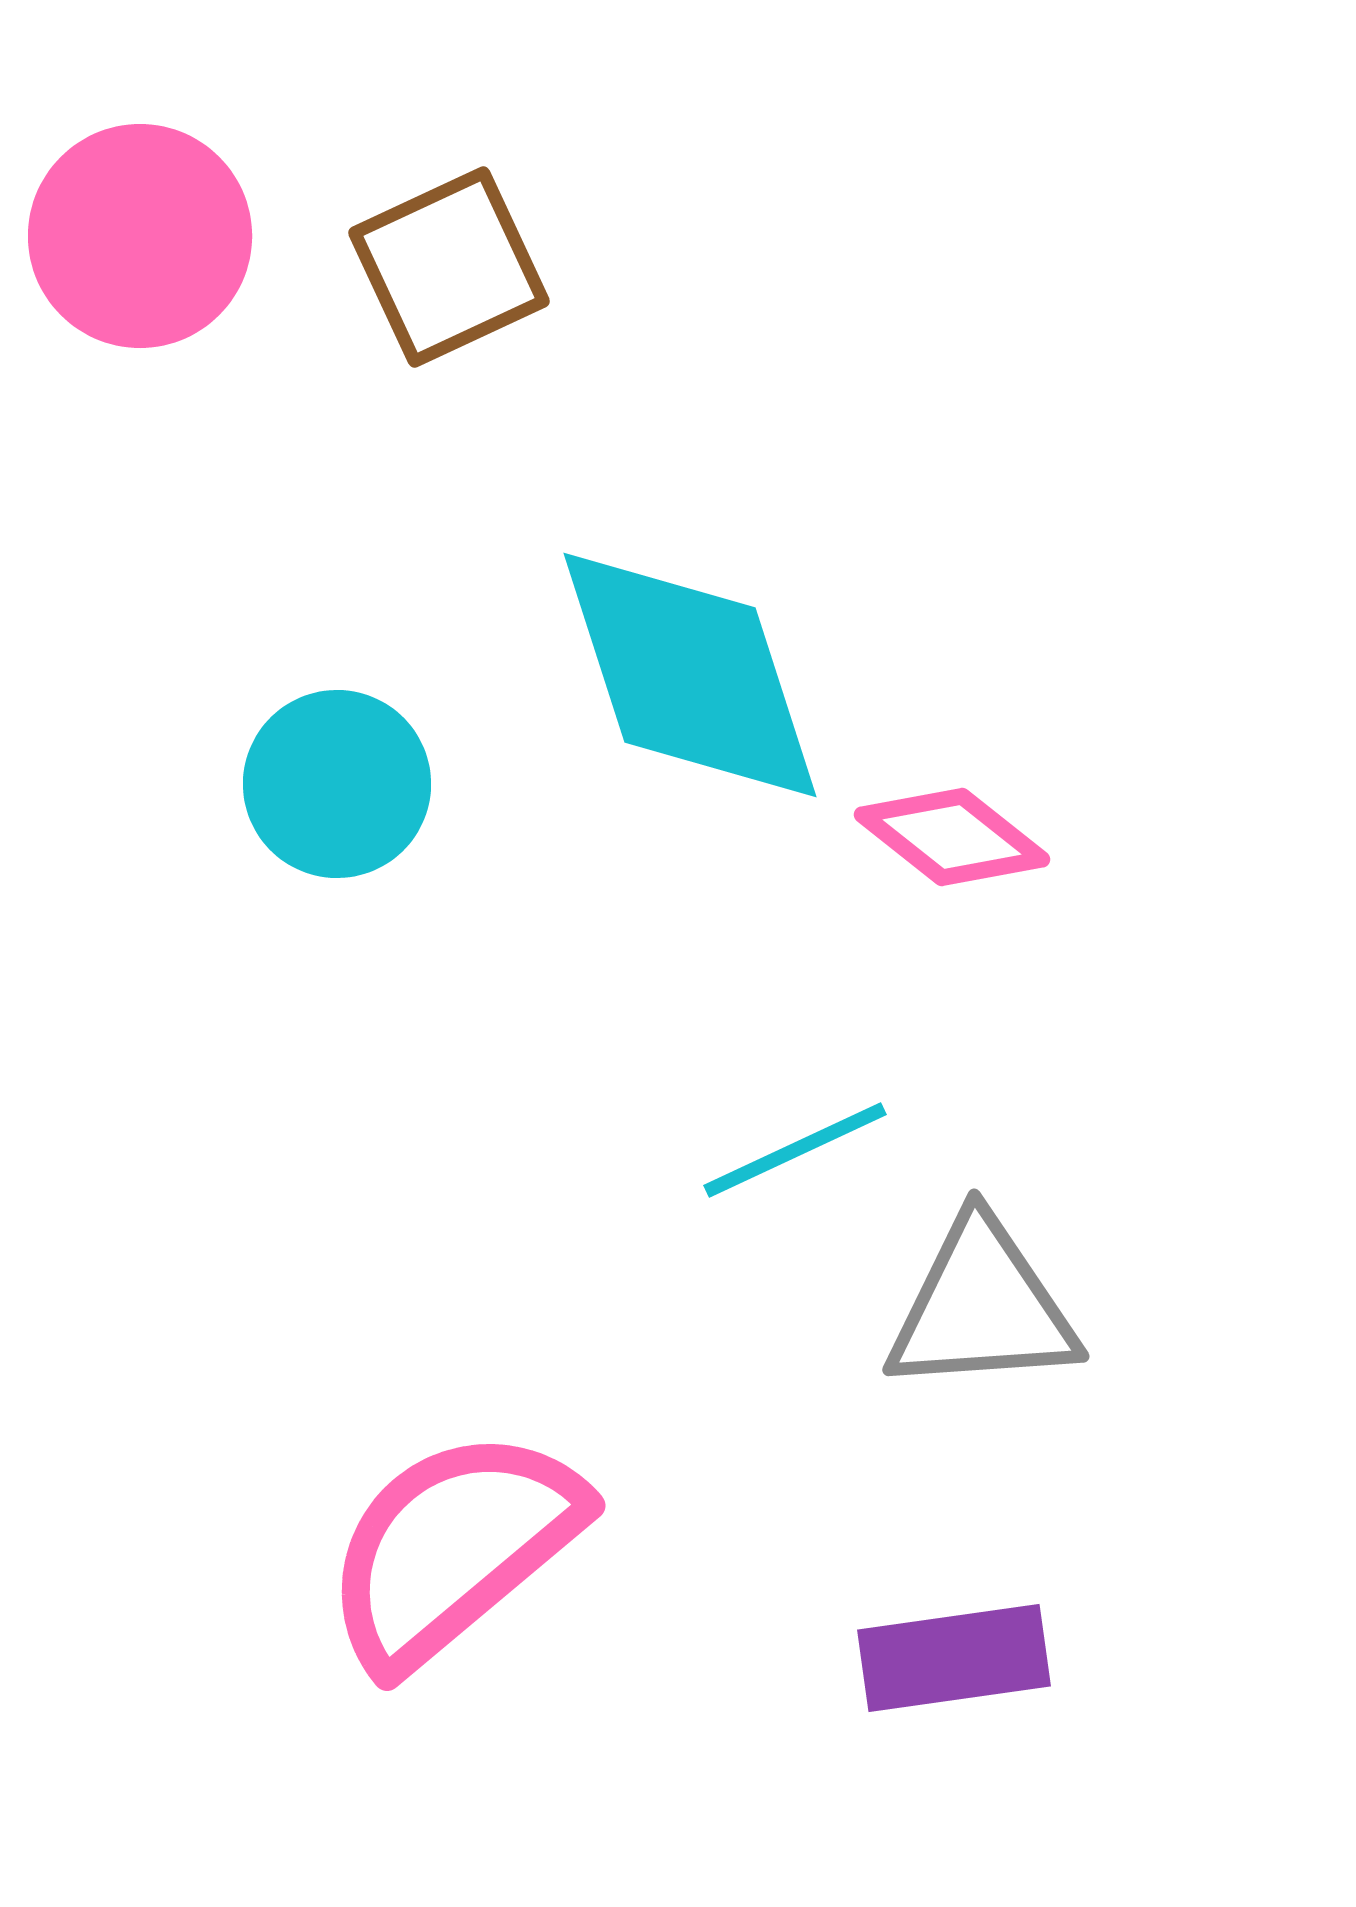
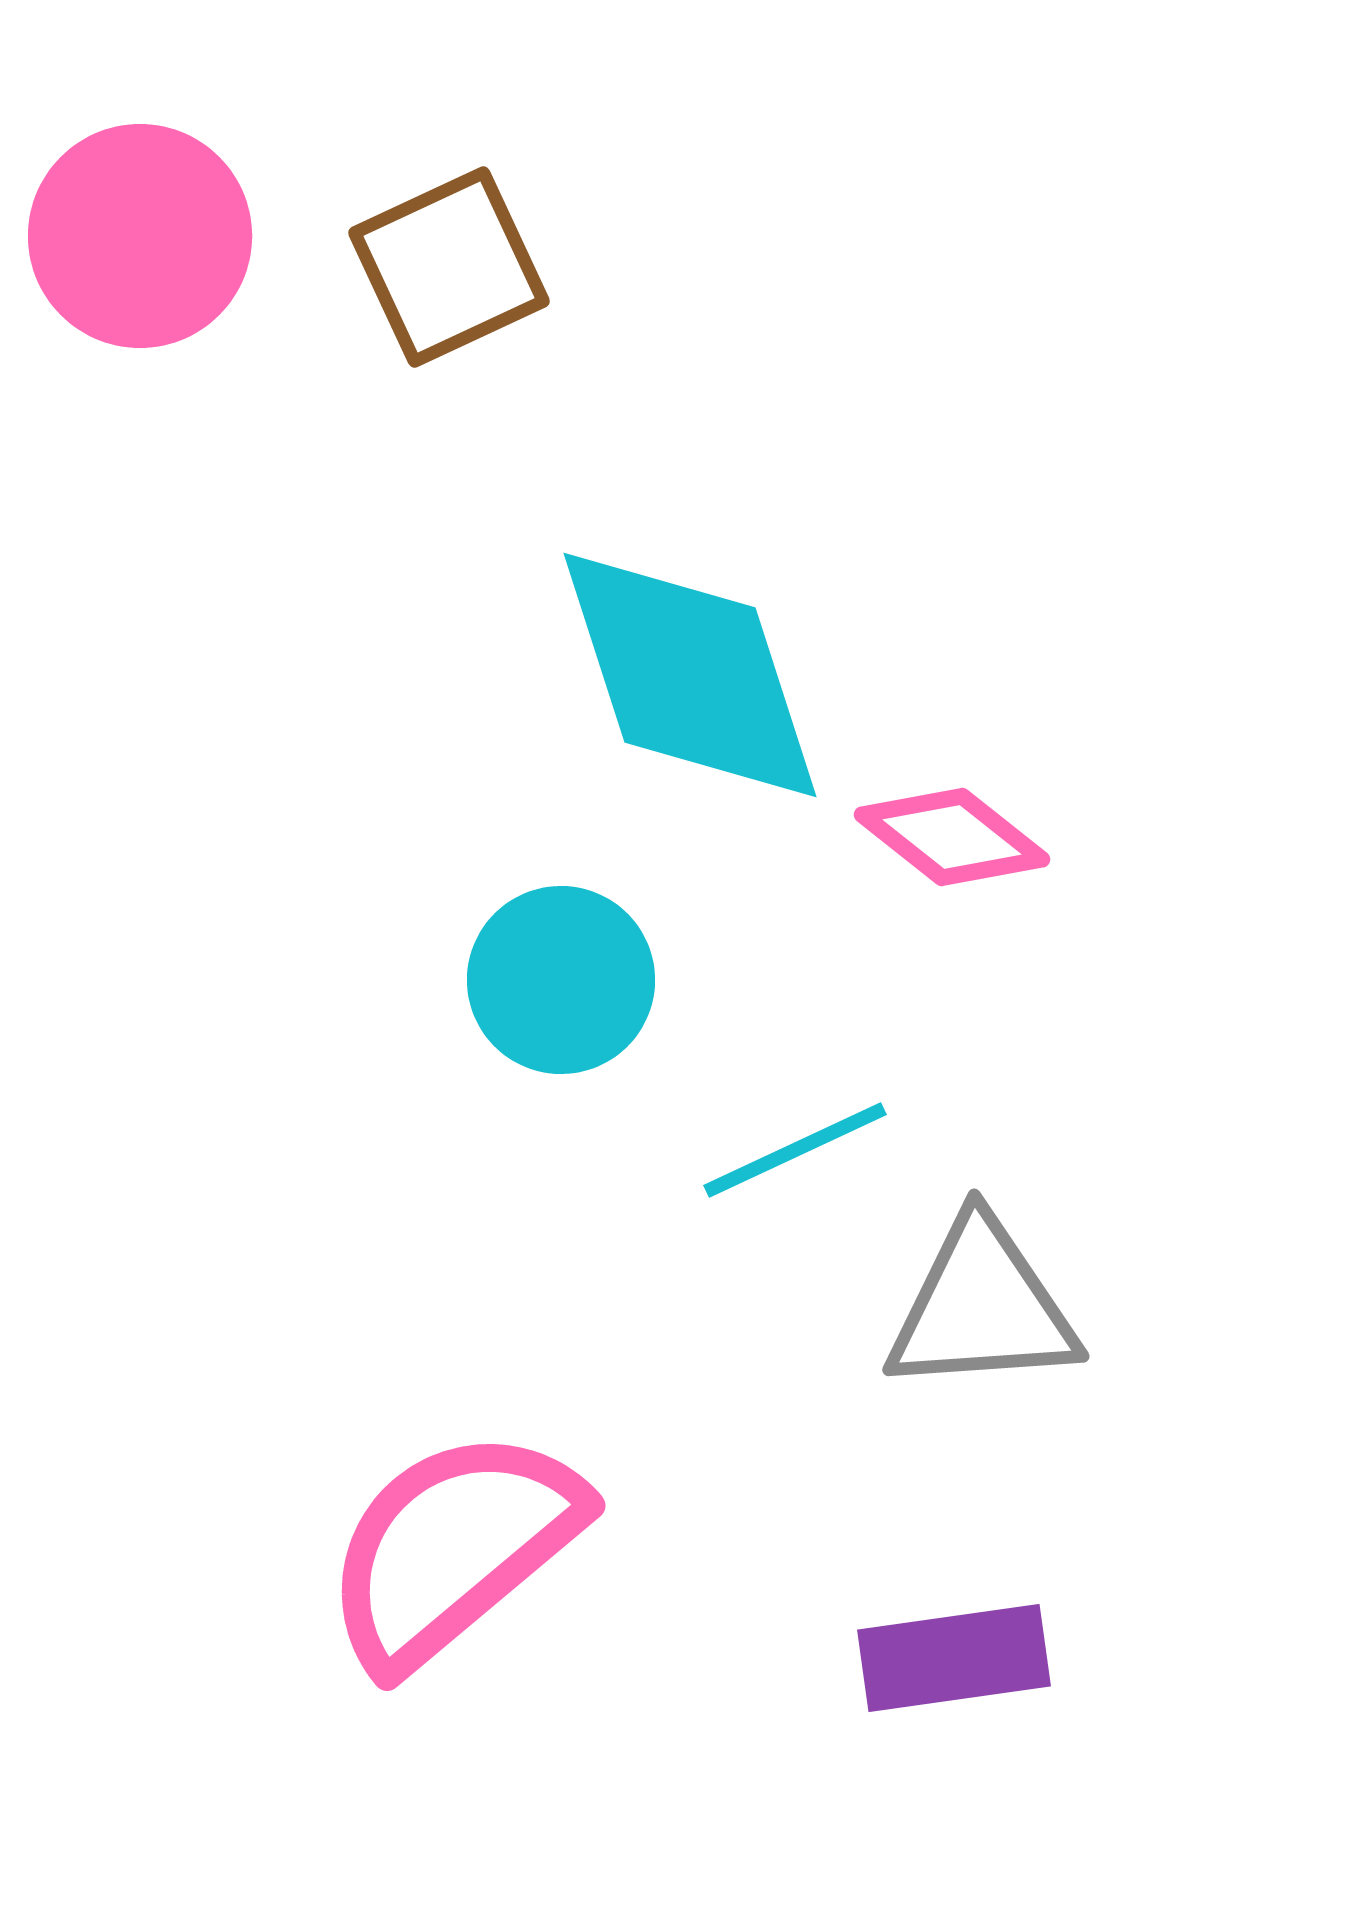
cyan circle: moved 224 px right, 196 px down
